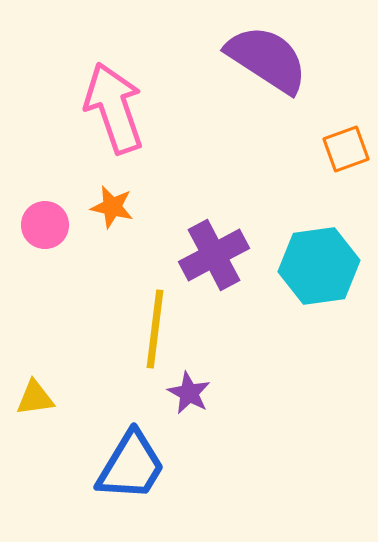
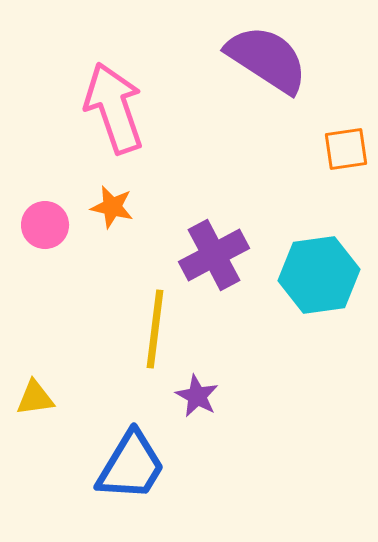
orange square: rotated 12 degrees clockwise
cyan hexagon: moved 9 px down
purple star: moved 8 px right, 3 px down
